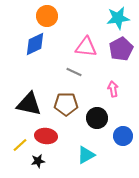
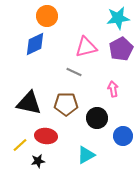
pink triangle: rotated 20 degrees counterclockwise
black triangle: moved 1 px up
